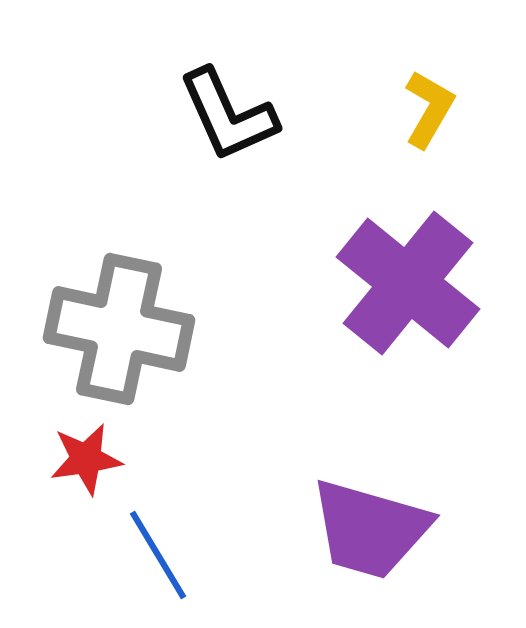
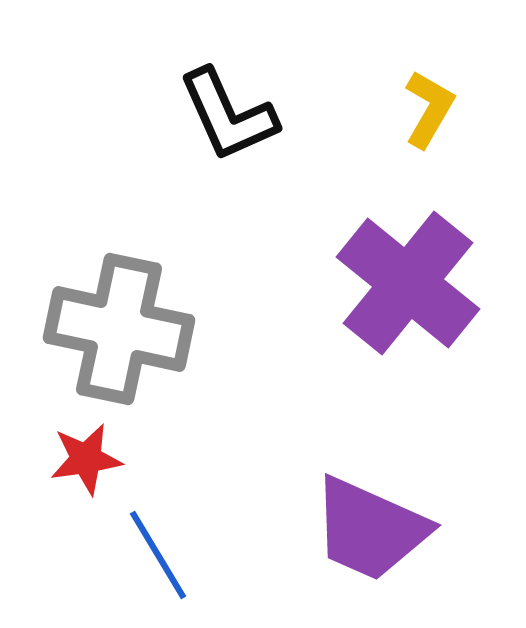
purple trapezoid: rotated 8 degrees clockwise
